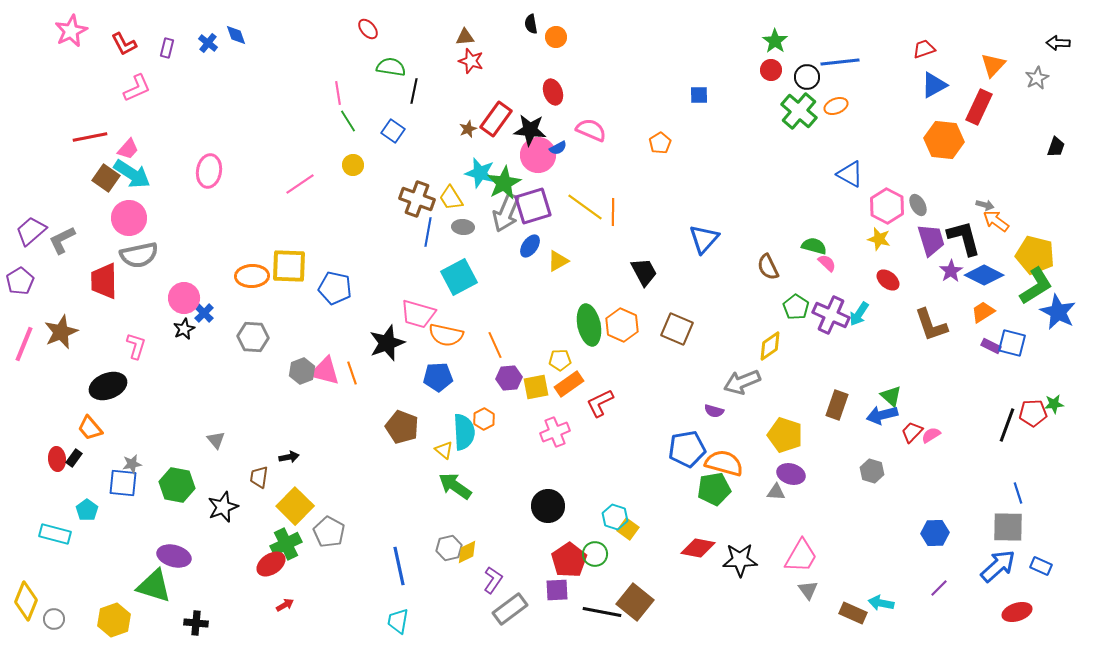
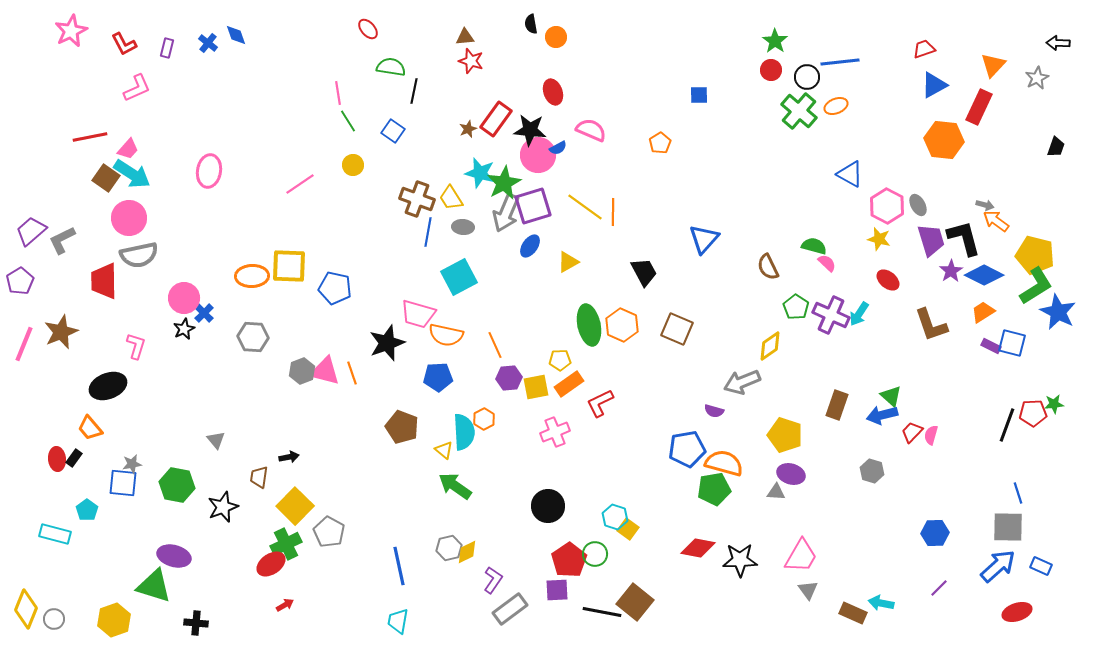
yellow triangle at (558, 261): moved 10 px right, 1 px down
pink semicircle at (931, 435): rotated 42 degrees counterclockwise
yellow diamond at (26, 601): moved 8 px down
